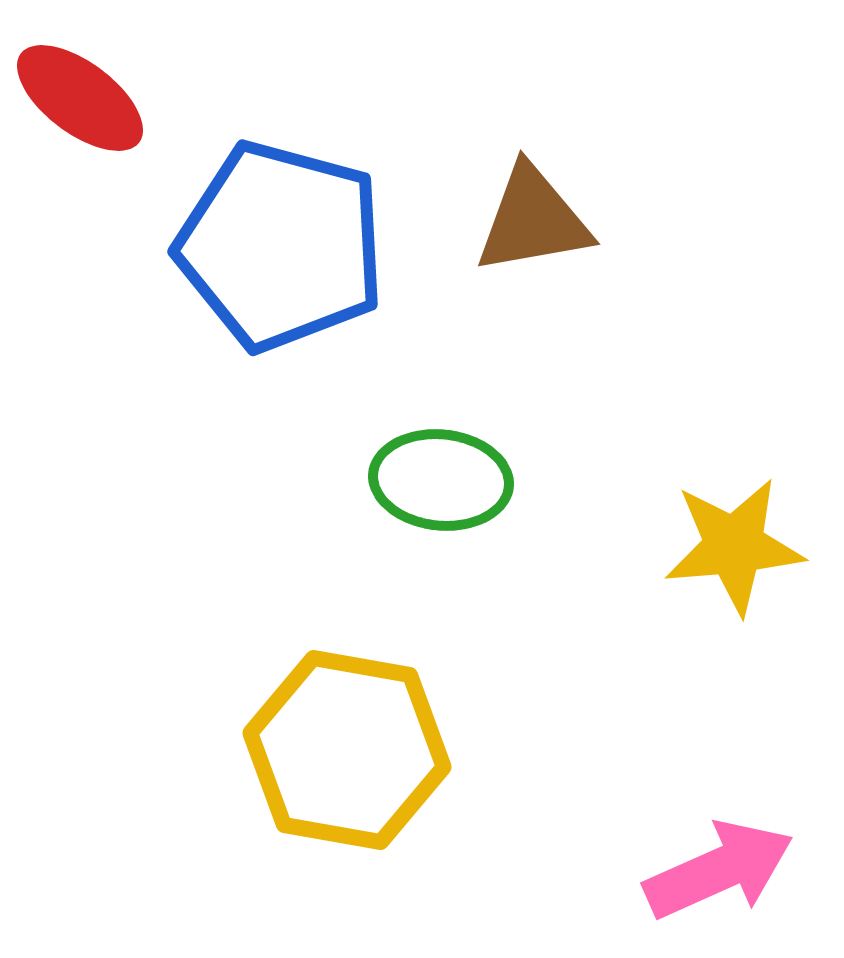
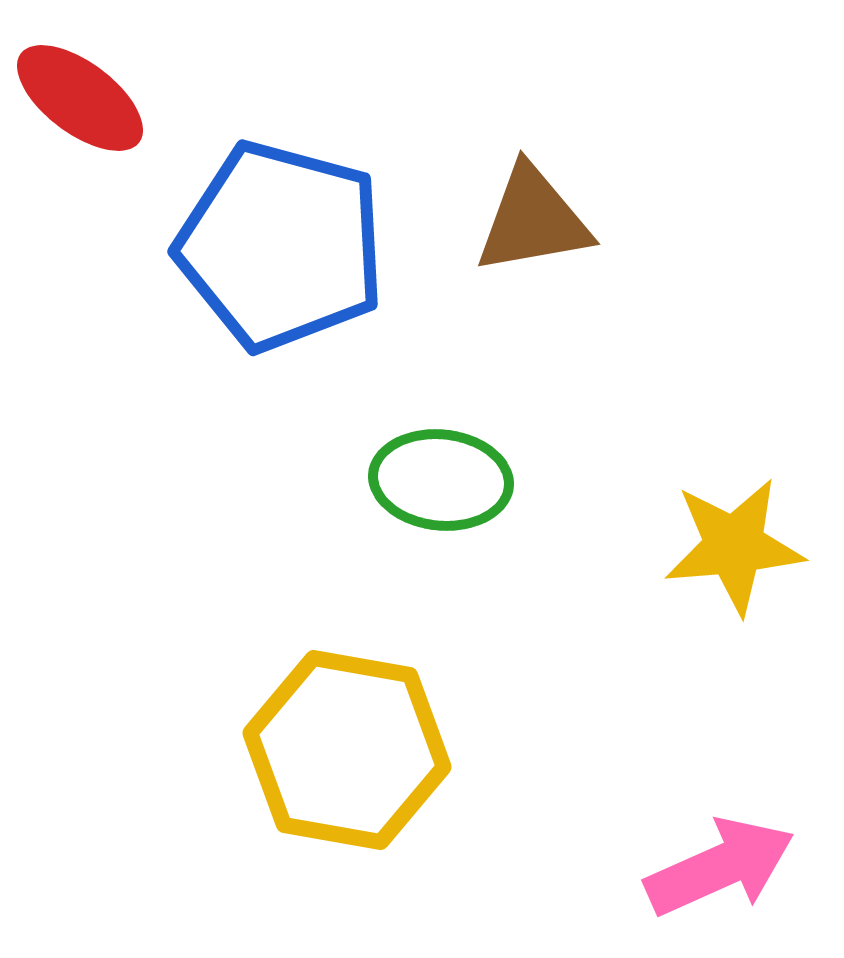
pink arrow: moved 1 px right, 3 px up
